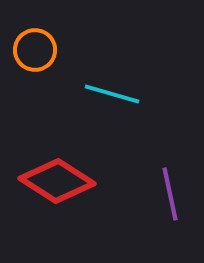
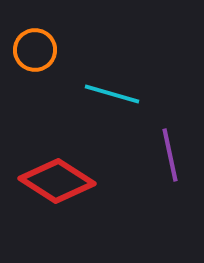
purple line: moved 39 px up
